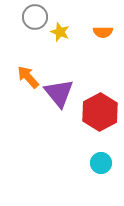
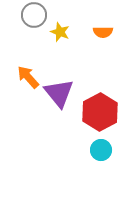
gray circle: moved 1 px left, 2 px up
cyan circle: moved 13 px up
